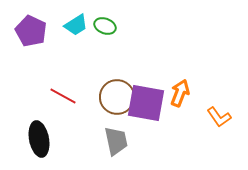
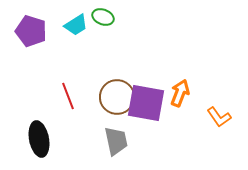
green ellipse: moved 2 px left, 9 px up
purple pentagon: rotated 8 degrees counterclockwise
red line: moved 5 px right; rotated 40 degrees clockwise
